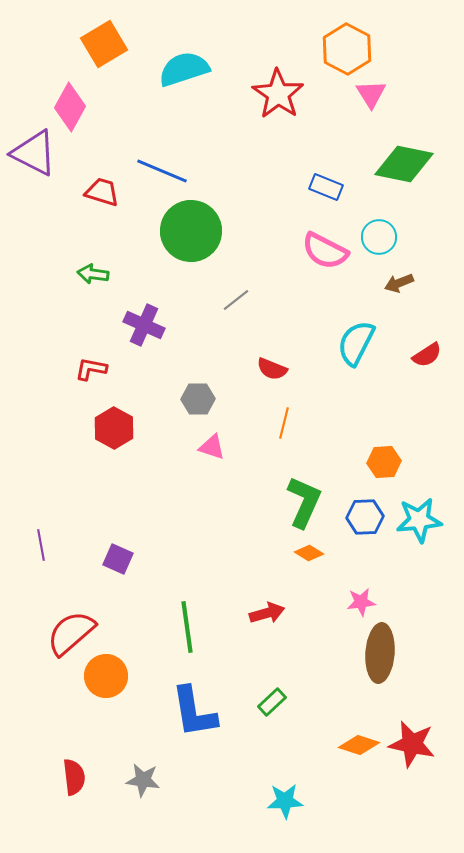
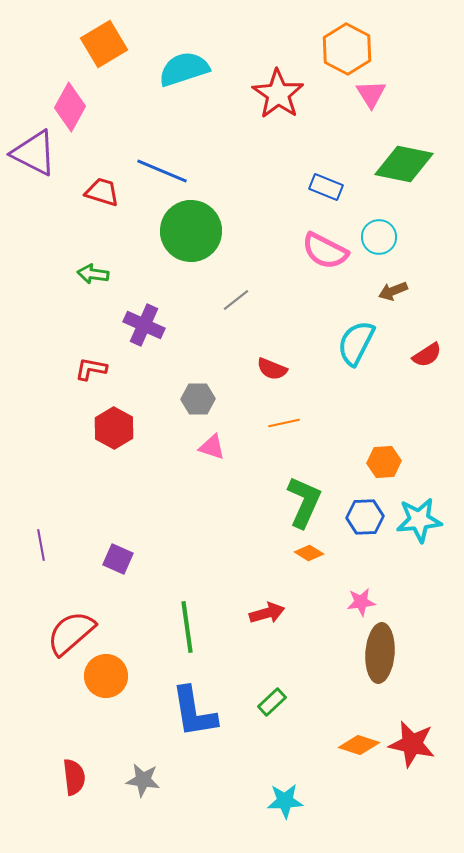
brown arrow at (399, 283): moved 6 px left, 8 px down
orange line at (284, 423): rotated 64 degrees clockwise
